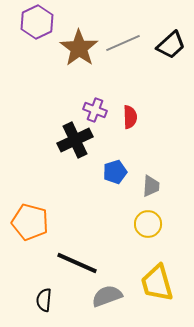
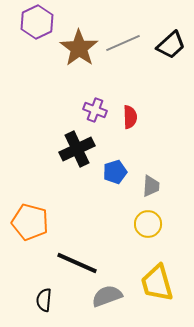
black cross: moved 2 px right, 9 px down
